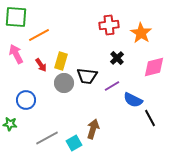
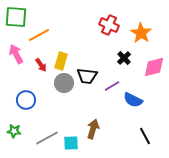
red cross: rotated 30 degrees clockwise
black cross: moved 7 px right
black line: moved 5 px left, 18 px down
green star: moved 4 px right, 7 px down
cyan square: moved 3 px left; rotated 28 degrees clockwise
